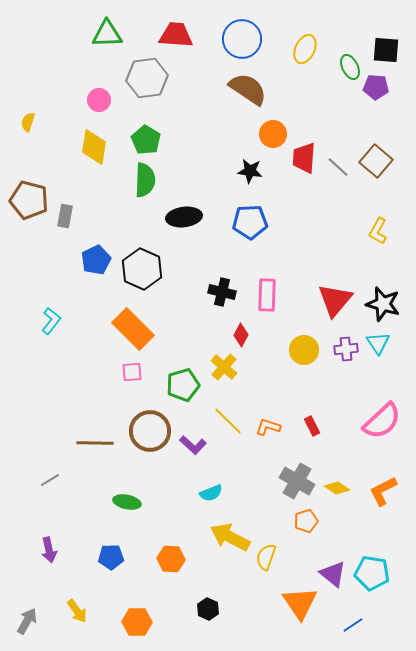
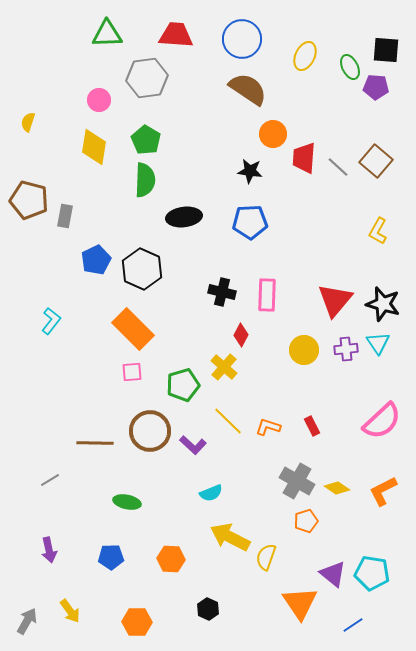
yellow ellipse at (305, 49): moved 7 px down
yellow arrow at (77, 611): moved 7 px left
